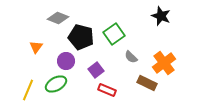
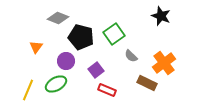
gray semicircle: moved 1 px up
